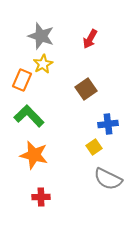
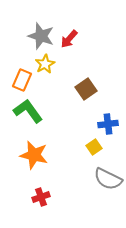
red arrow: moved 21 px left; rotated 12 degrees clockwise
yellow star: moved 2 px right
green L-shape: moved 1 px left, 5 px up; rotated 8 degrees clockwise
red cross: rotated 18 degrees counterclockwise
